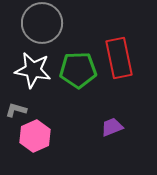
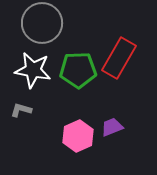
red rectangle: rotated 42 degrees clockwise
gray L-shape: moved 5 px right
pink hexagon: moved 43 px right
